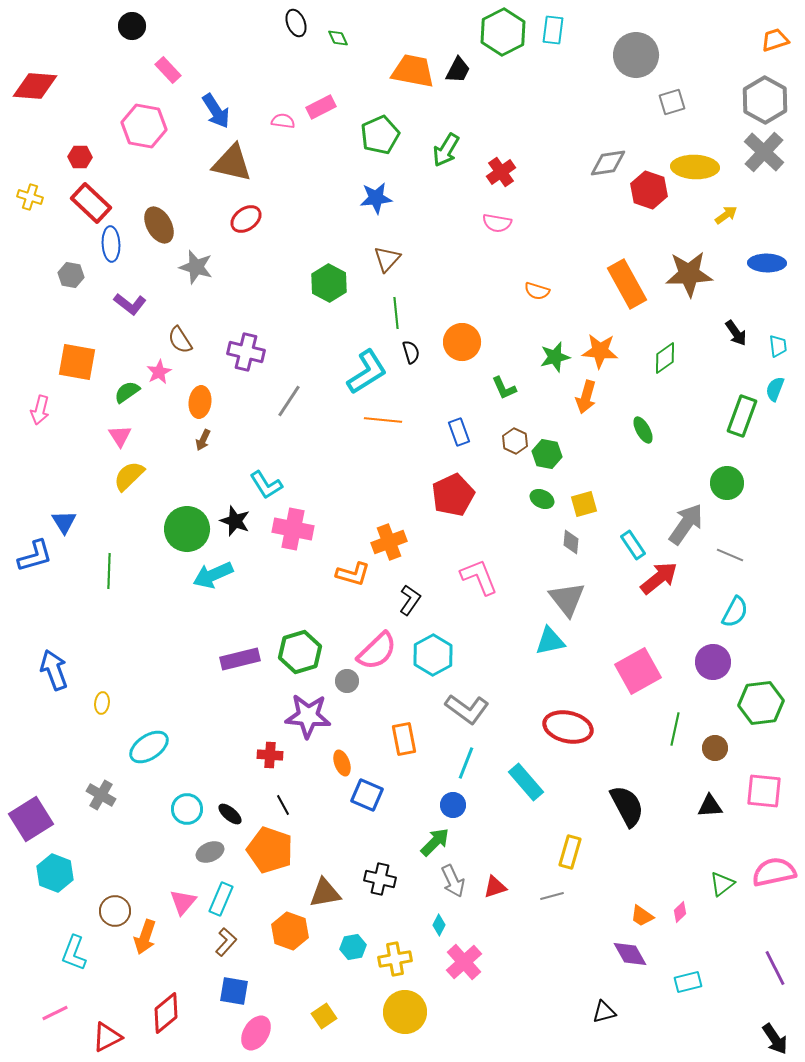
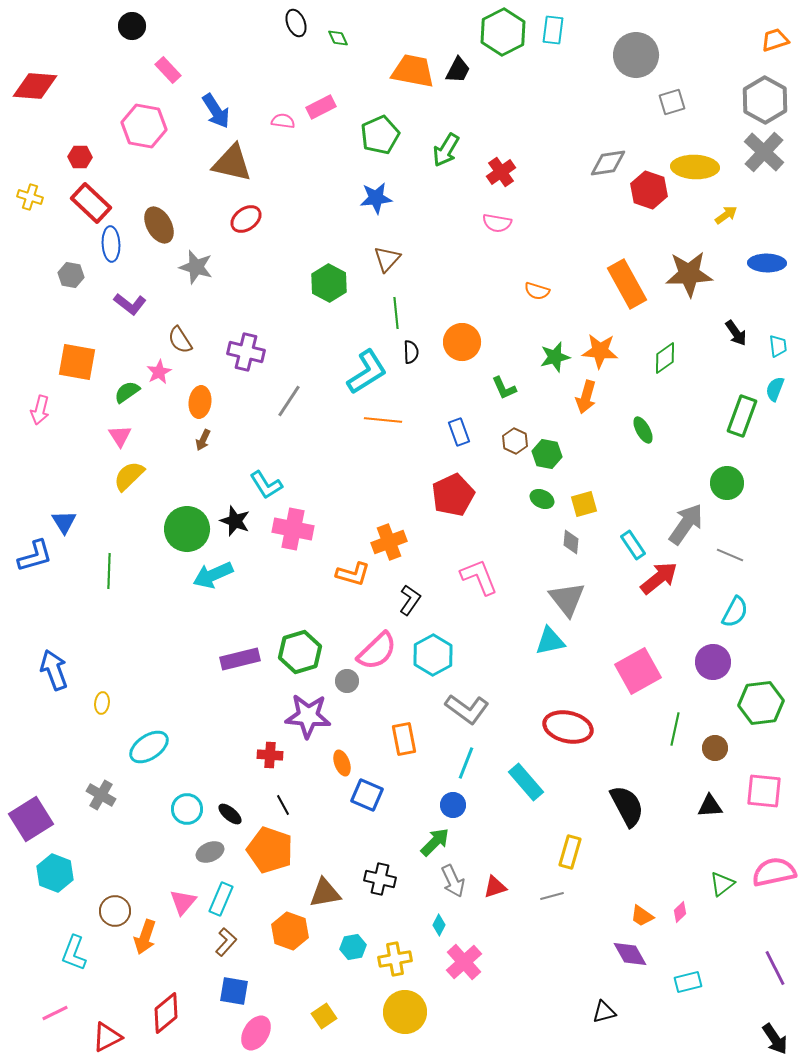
black semicircle at (411, 352): rotated 15 degrees clockwise
